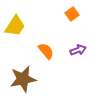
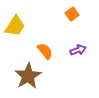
orange semicircle: moved 1 px left
brown star: moved 5 px right, 3 px up; rotated 20 degrees counterclockwise
